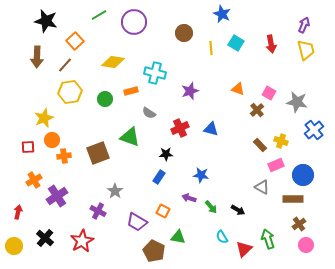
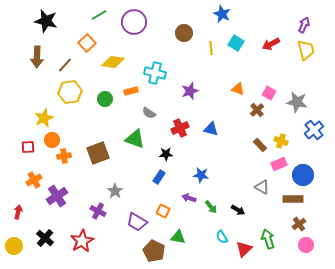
orange square at (75, 41): moved 12 px right, 2 px down
red arrow at (271, 44): rotated 72 degrees clockwise
green triangle at (130, 137): moved 5 px right, 2 px down
pink rectangle at (276, 165): moved 3 px right, 1 px up
